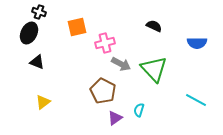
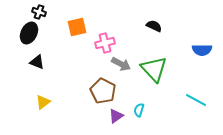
blue semicircle: moved 5 px right, 7 px down
purple triangle: moved 1 px right, 2 px up
